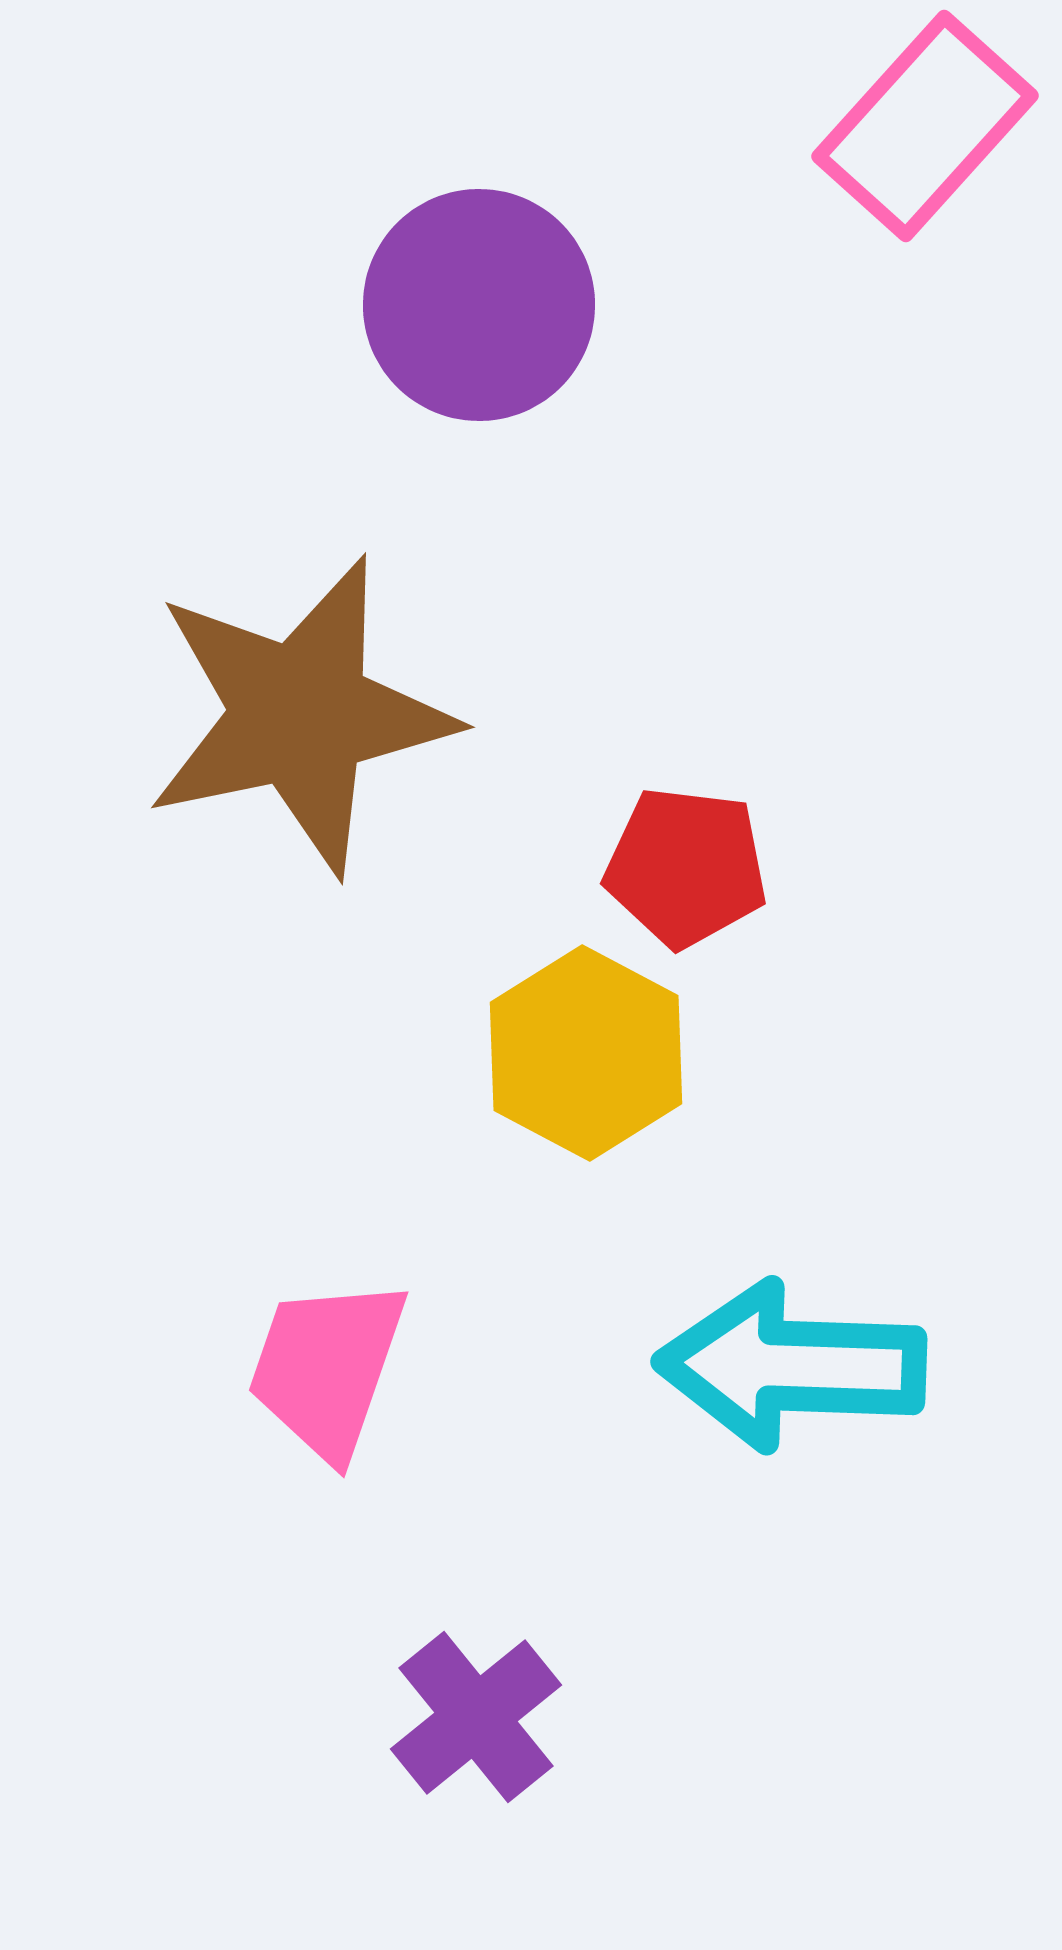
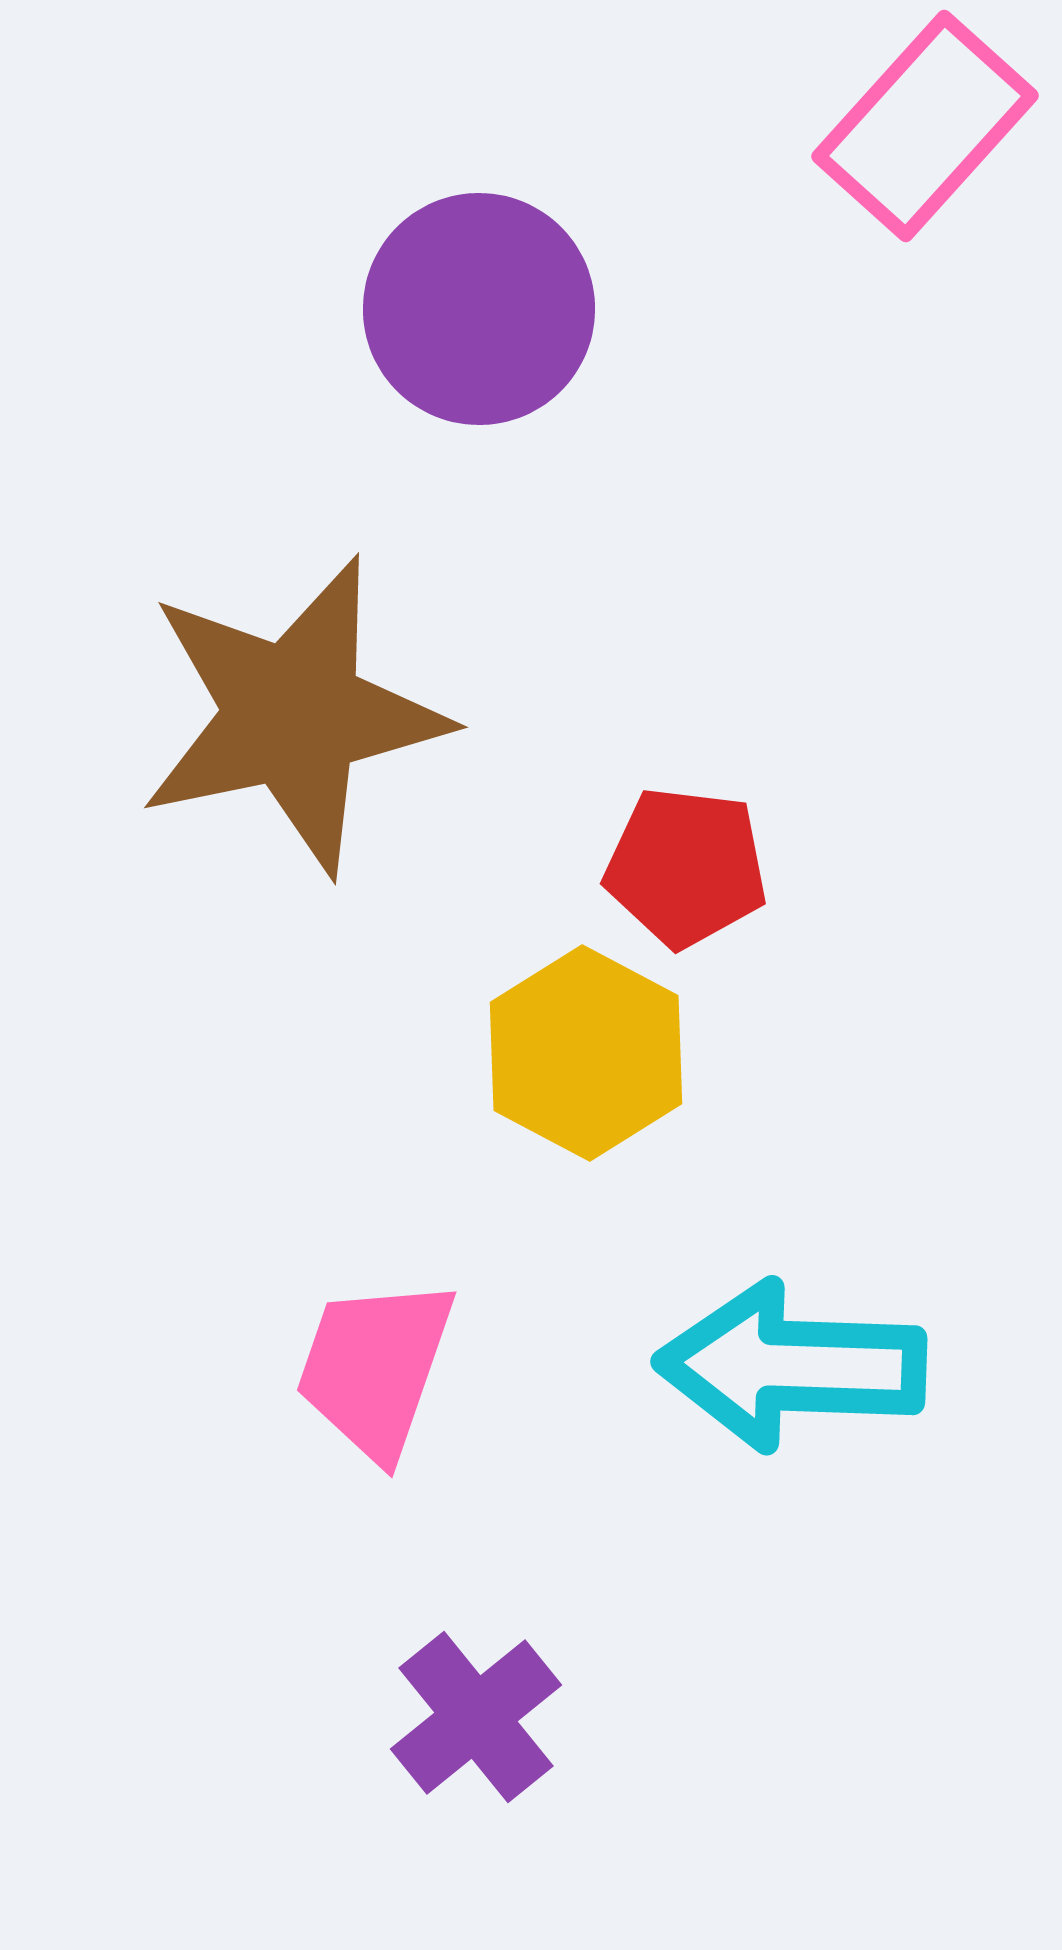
purple circle: moved 4 px down
brown star: moved 7 px left
pink trapezoid: moved 48 px right
